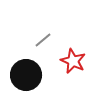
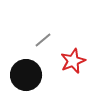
red star: rotated 25 degrees clockwise
